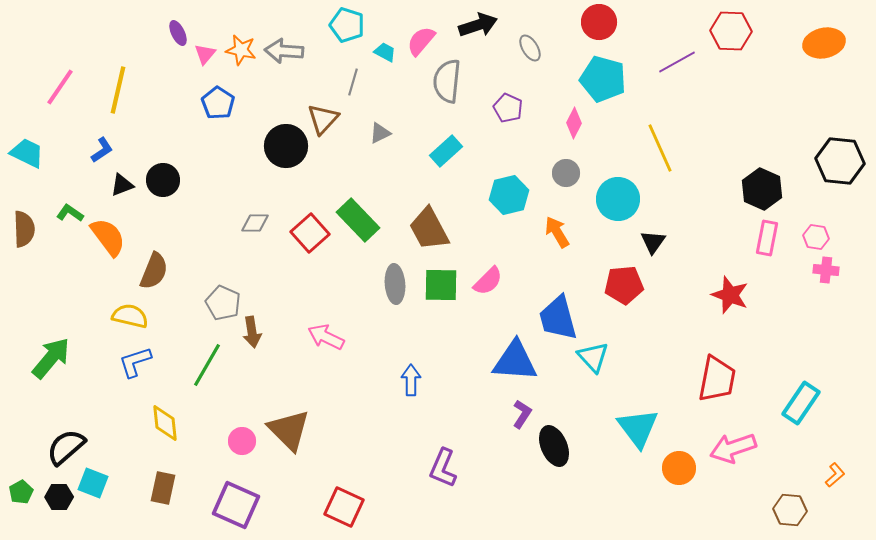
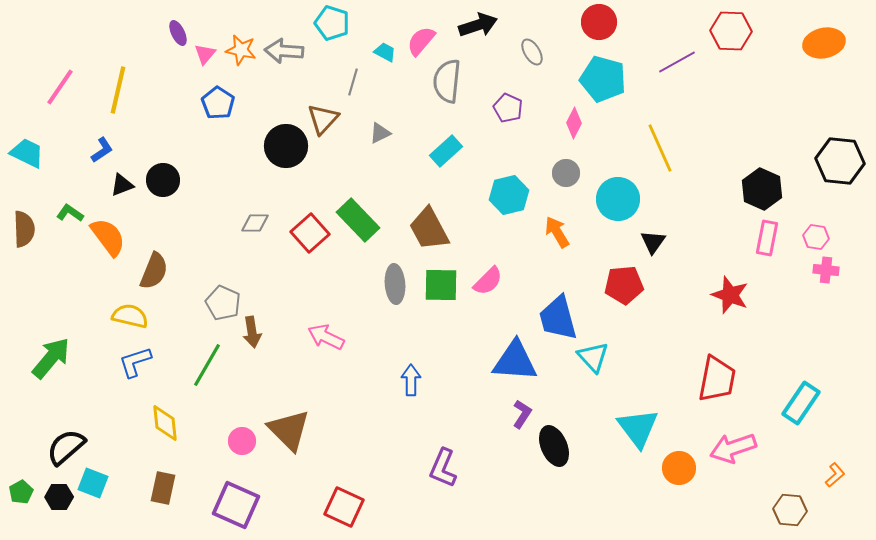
cyan pentagon at (347, 25): moved 15 px left, 2 px up
gray ellipse at (530, 48): moved 2 px right, 4 px down
